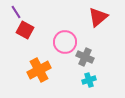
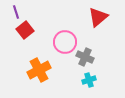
purple line: rotated 16 degrees clockwise
red square: rotated 24 degrees clockwise
